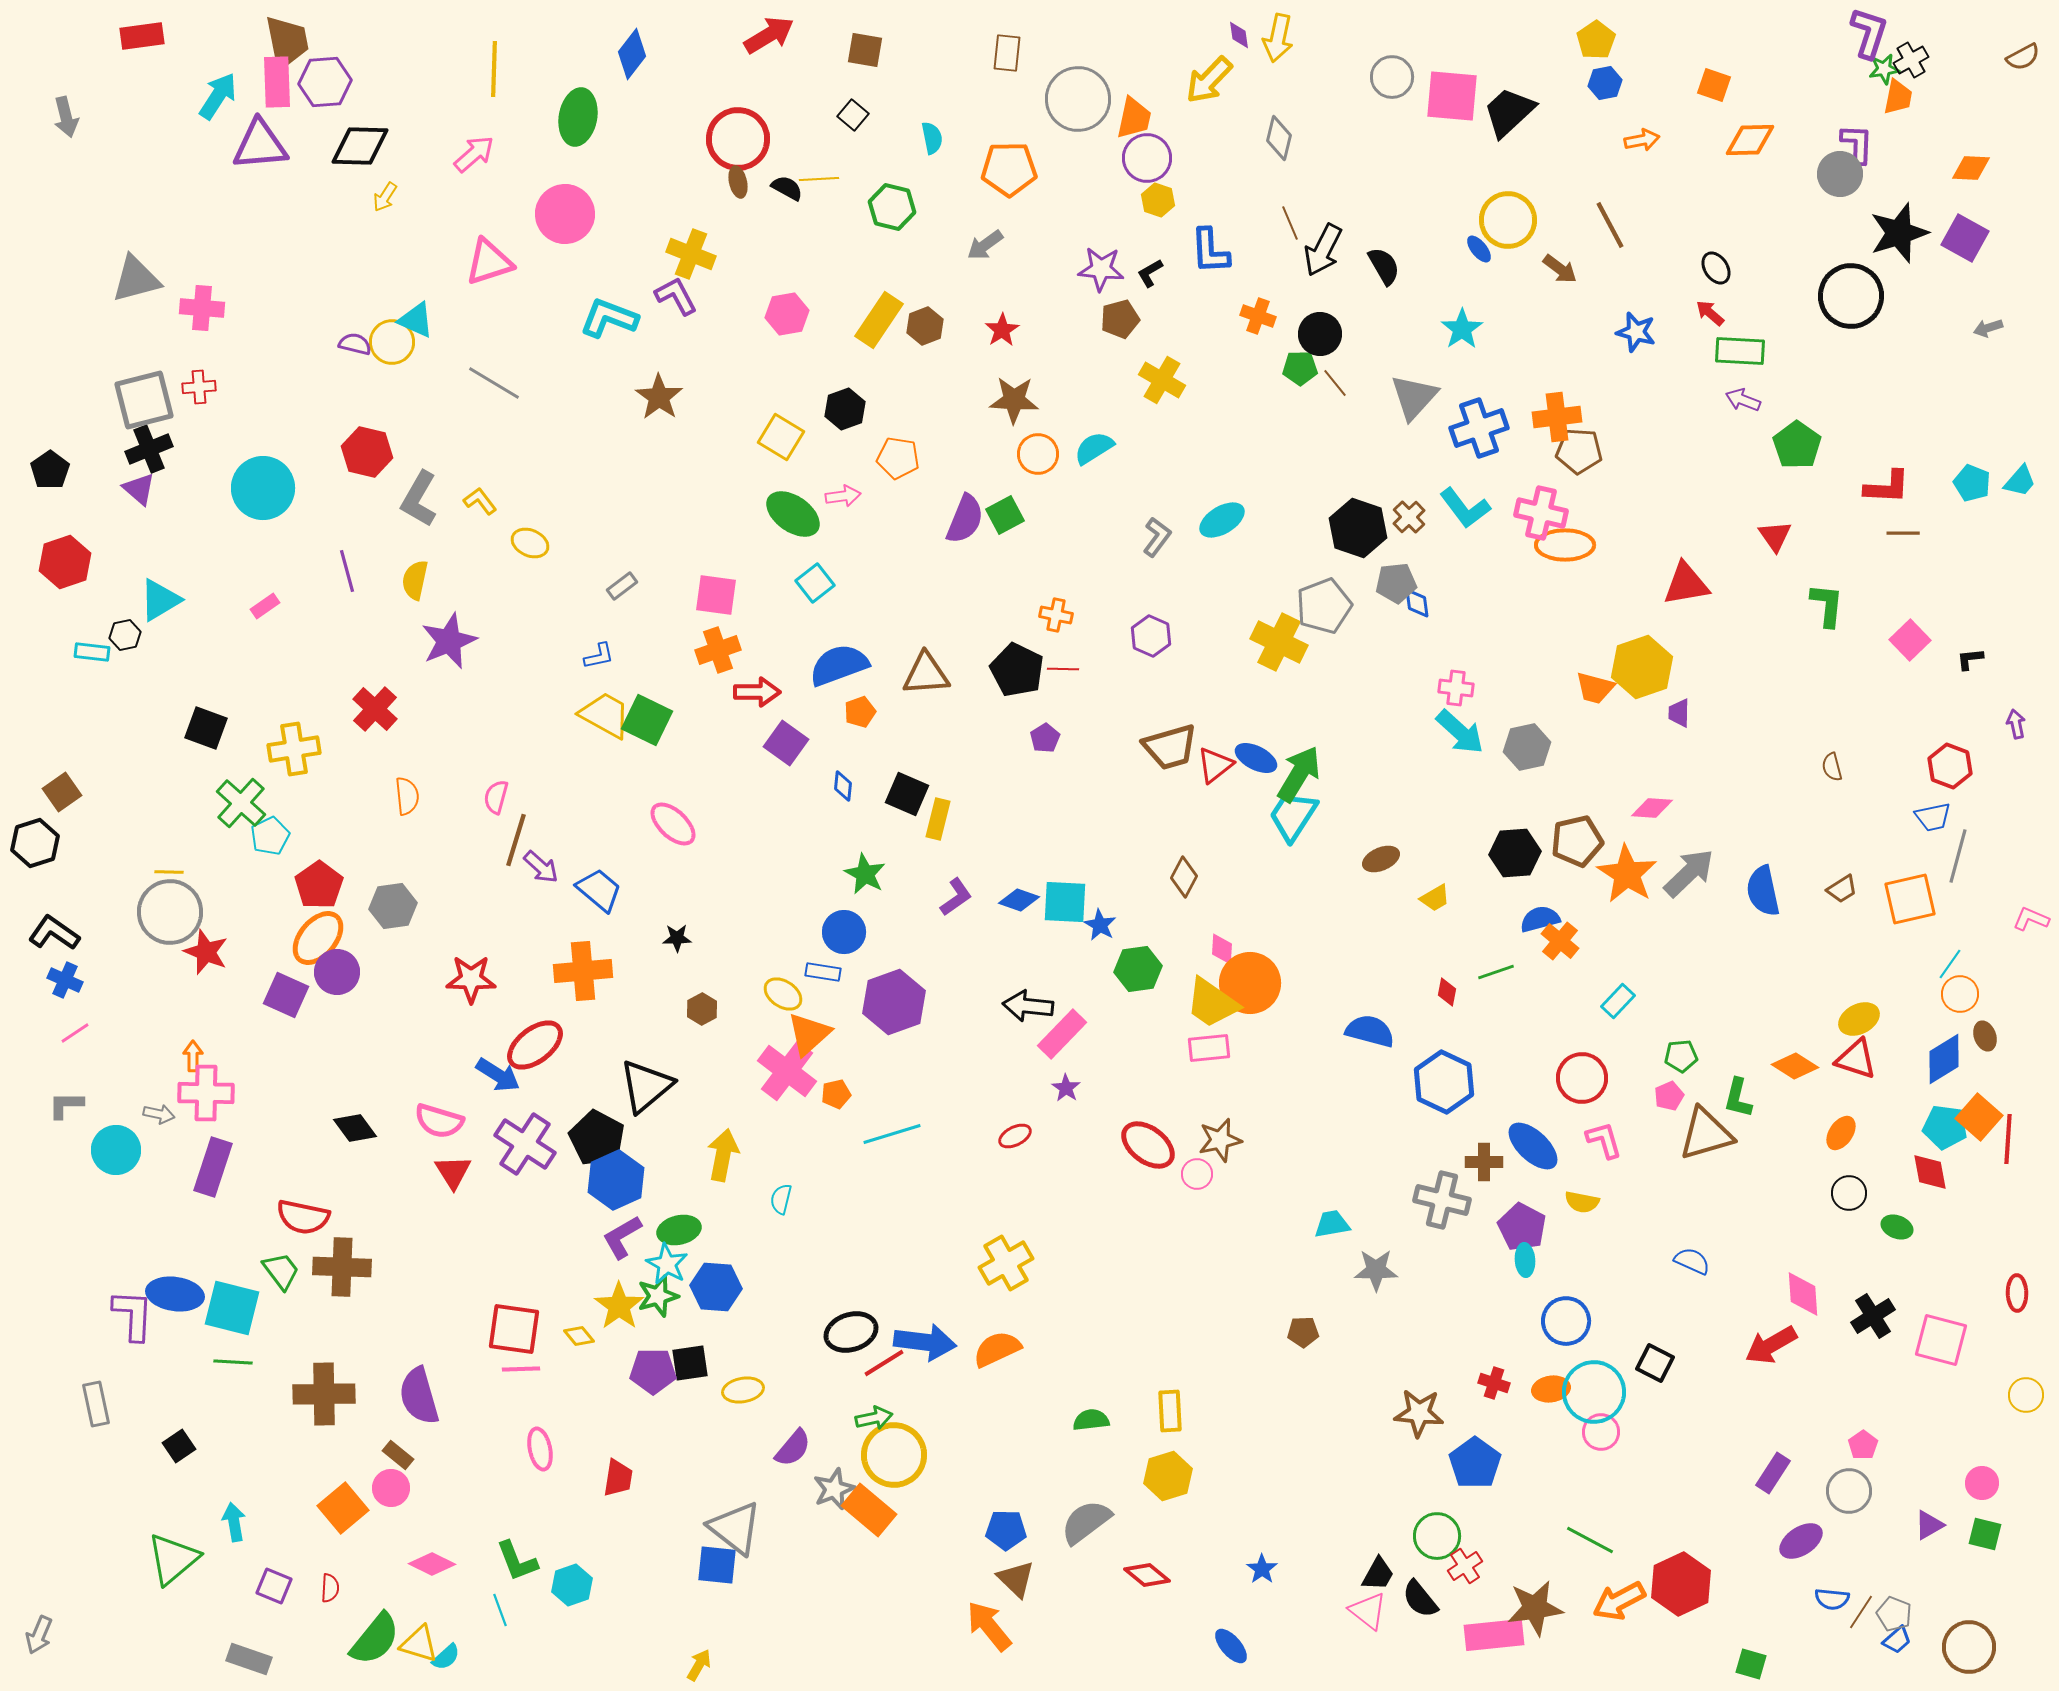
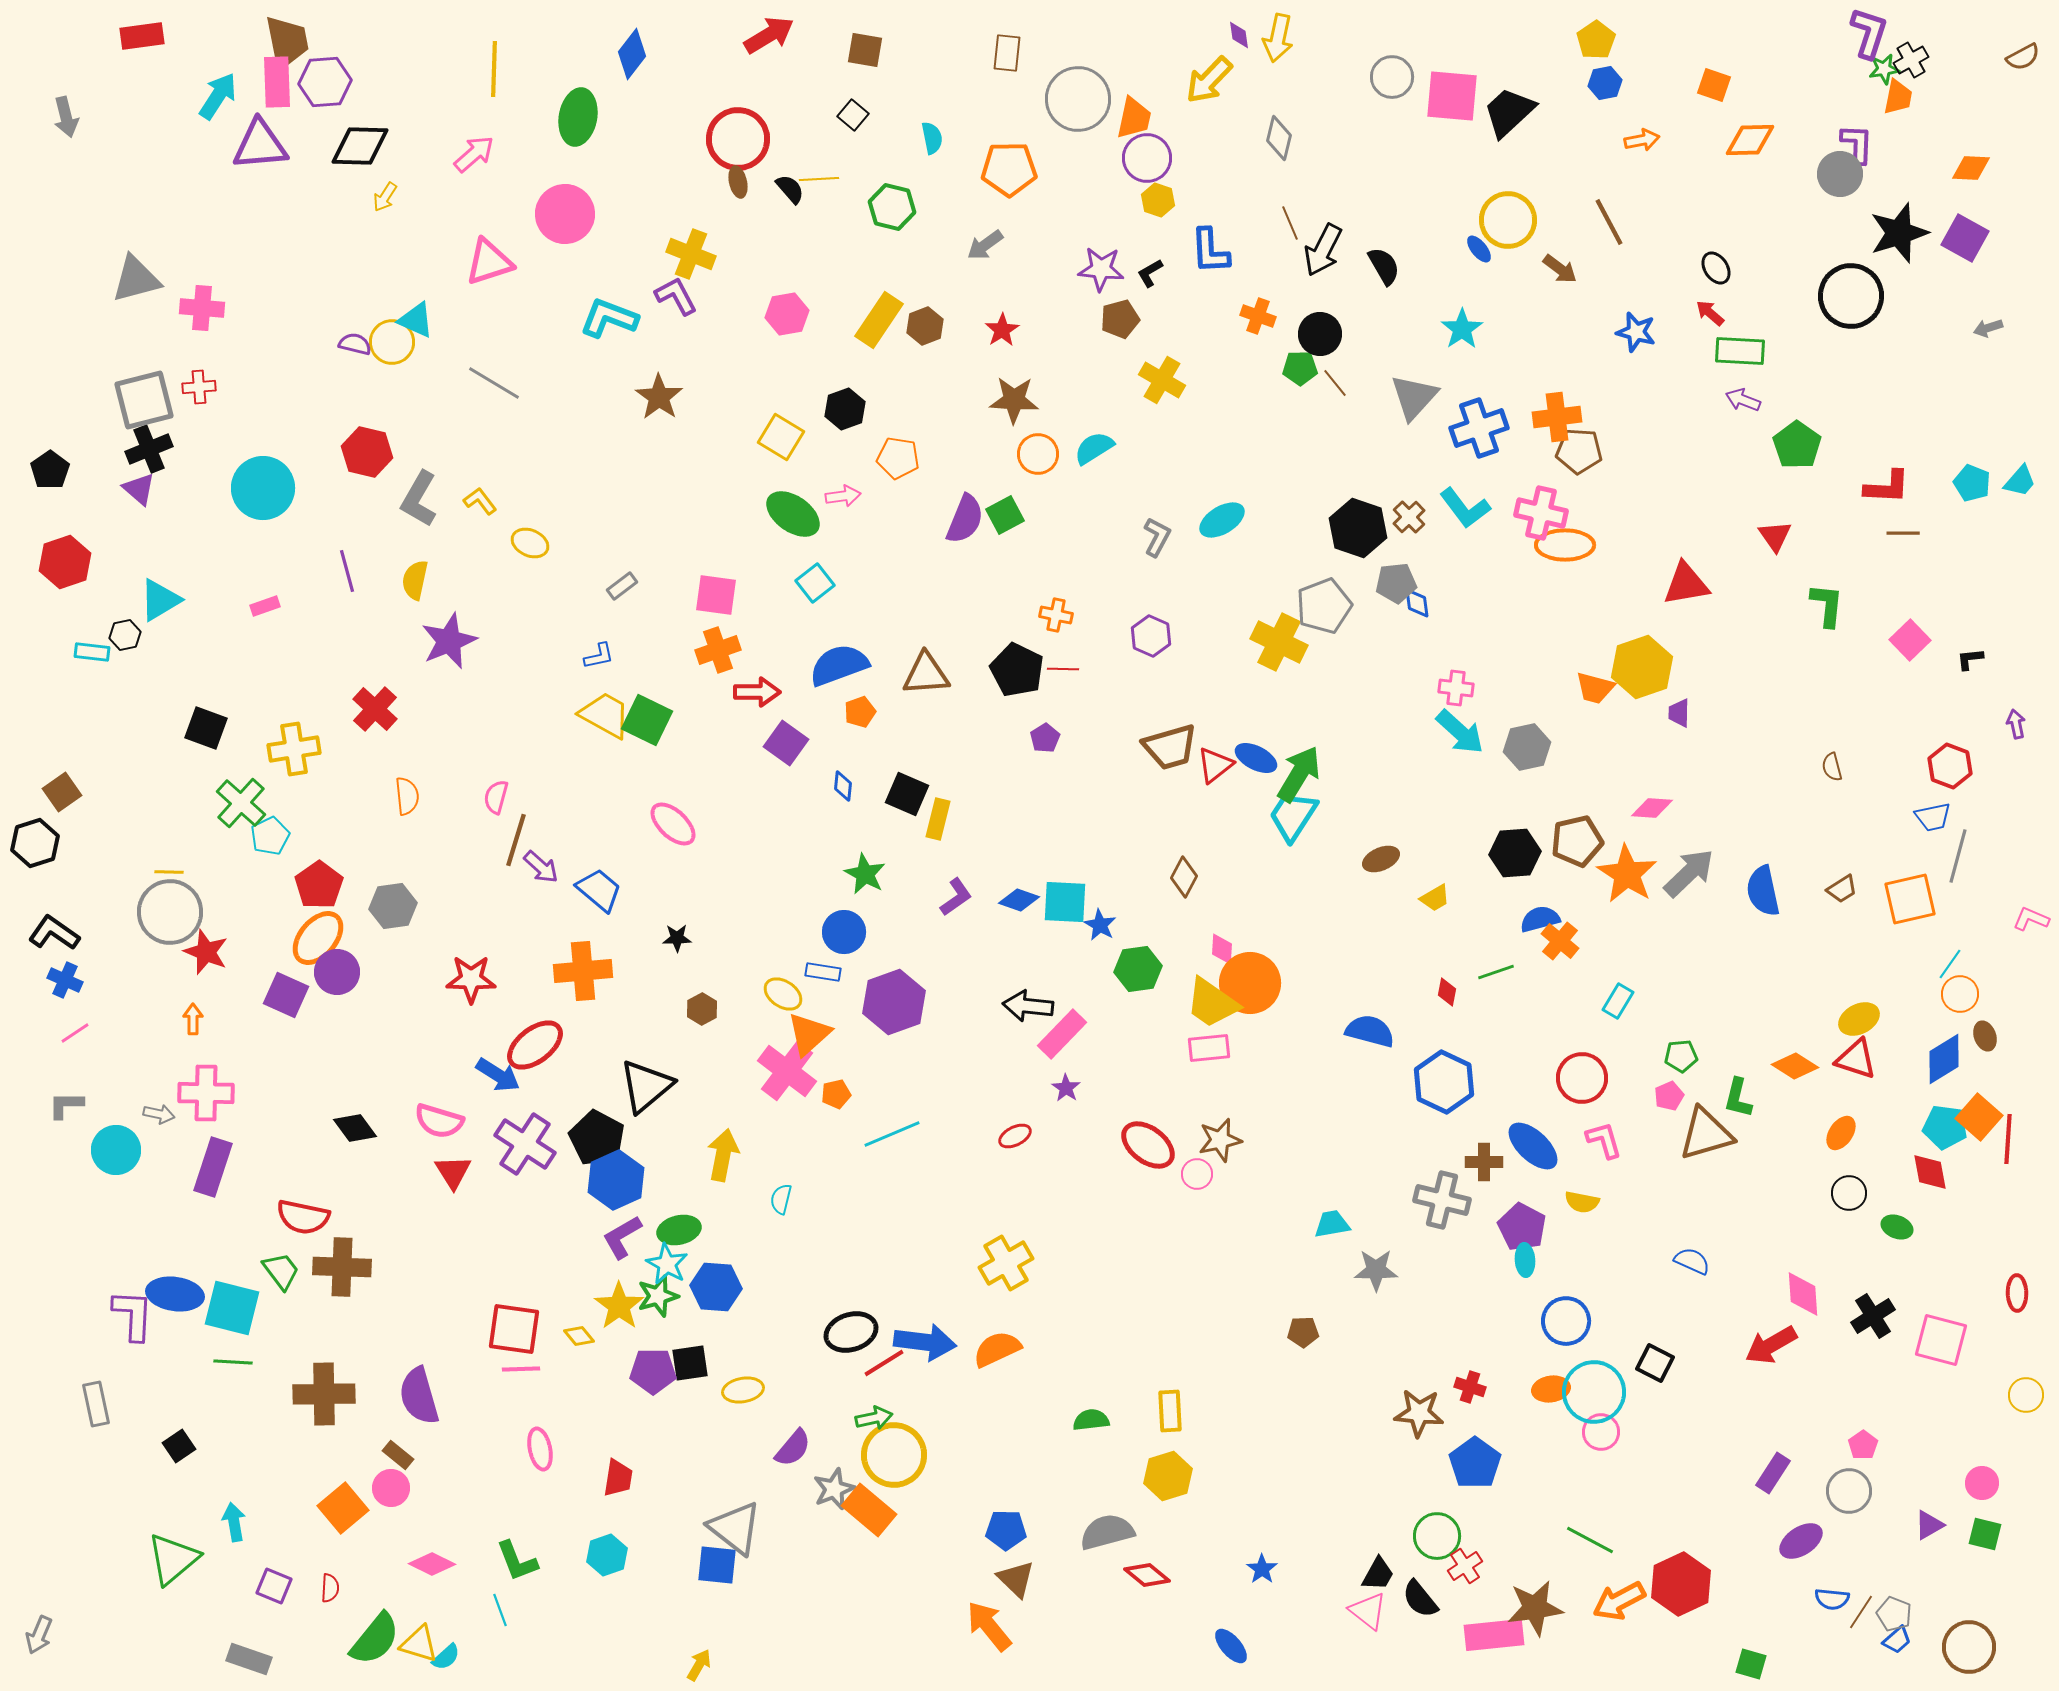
black semicircle at (787, 188): moved 3 px right, 1 px down; rotated 20 degrees clockwise
brown line at (1610, 225): moved 1 px left, 3 px up
gray L-shape at (1157, 537): rotated 9 degrees counterclockwise
pink rectangle at (265, 606): rotated 16 degrees clockwise
cyan rectangle at (1618, 1001): rotated 12 degrees counterclockwise
orange arrow at (193, 1056): moved 37 px up
cyan line at (892, 1134): rotated 6 degrees counterclockwise
red cross at (1494, 1383): moved 24 px left, 4 px down
gray semicircle at (1086, 1522): moved 21 px right, 10 px down; rotated 22 degrees clockwise
cyan hexagon at (572, 1585): moved 35 px right, 30 px up
